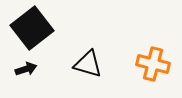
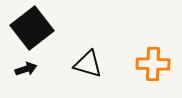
orange cross: rotated 12 degrees counterclockwise
